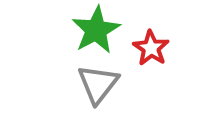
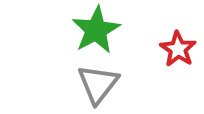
red star: moved 27 px right, 1 px down
